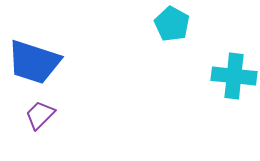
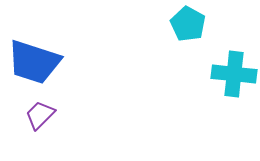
cyan pentagon: moved 16 px right
cyan cross: moved 2 px up
